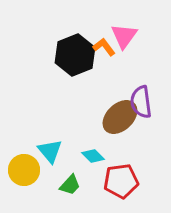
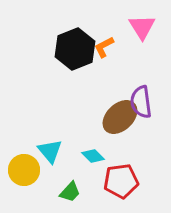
pink triangle: moved 18 px right, 9 px up; rotated 8 degrees counterclockwise
orange L-shape: rotated 80 degrees counterclockwise
black hexagon: moved 6 px up
green trapezoid: moved 7 px down
